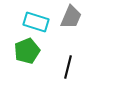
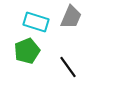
black line: rotated 50 degrees counterclockwise
